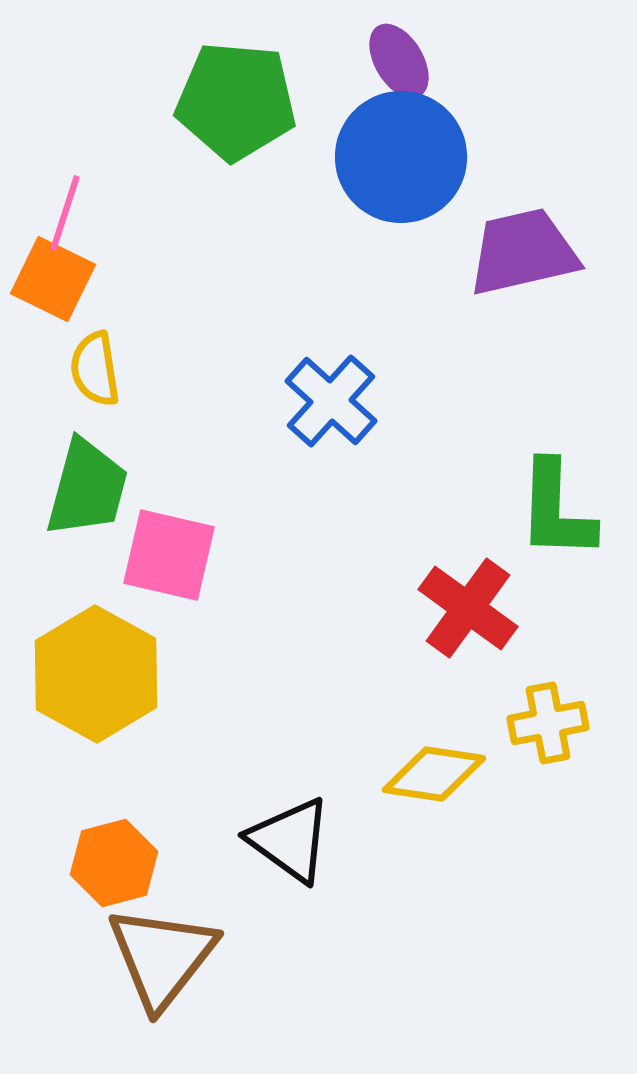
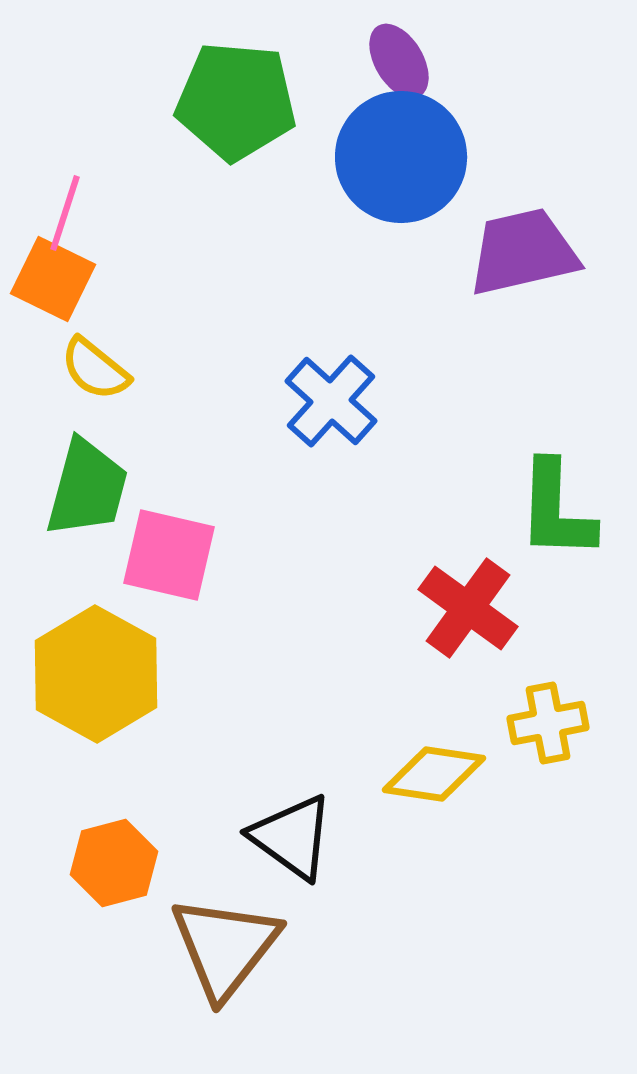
yellow semicircle: rotated 42 degrees counterclockwise
black triangle: moved 2 px right, 3 px up
brown triangle: moved 63 px right, 10 px up
